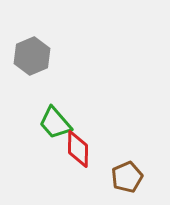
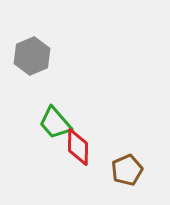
red diamond: moved 2 px up
brown pentagon: moved 7 px up
